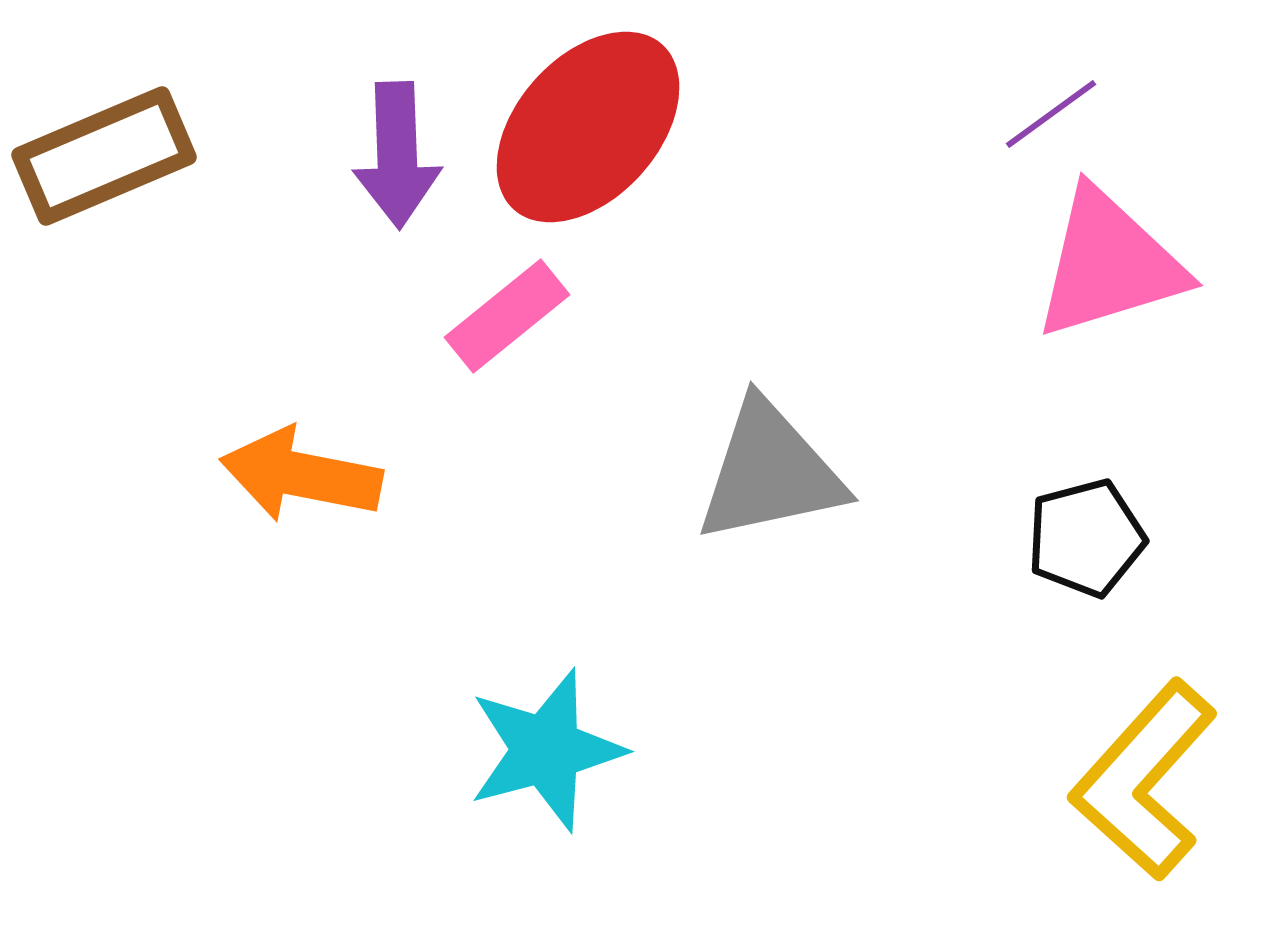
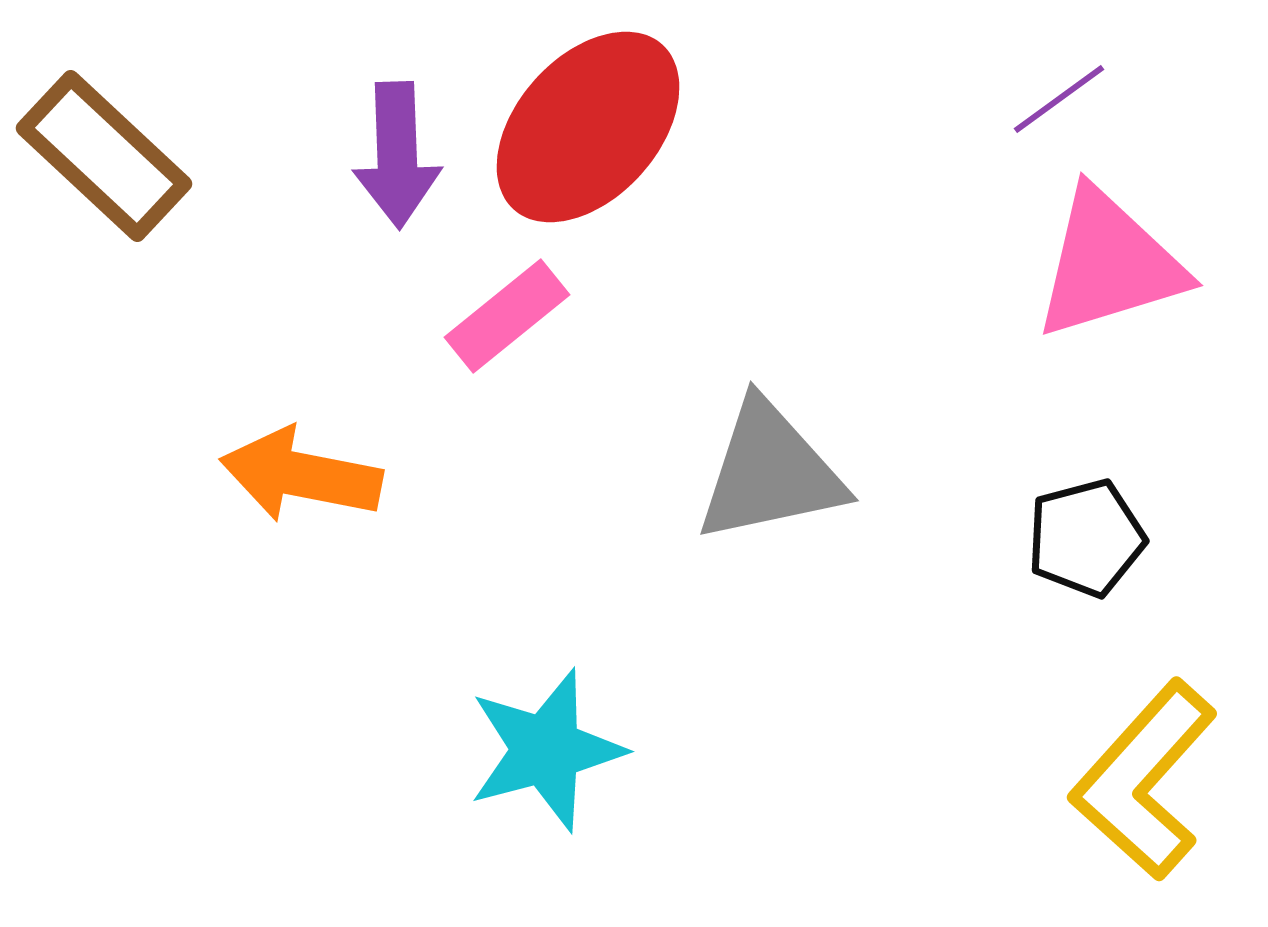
purple line: moved 8 px right, 15 px up
brown rectangle: rotated 66 degrees clockwise
